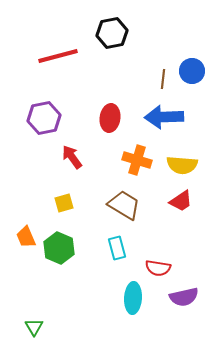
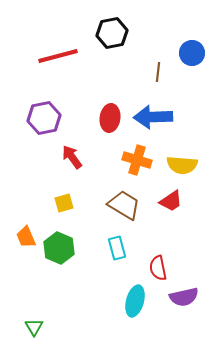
blue circle: moved 18 px up
brown line: moved 5 px left, 7 px up
blue arrow: moved 11 px left
red trapezoid: moved 10 px left
red semicircle: rotated 70 degrees clockwise
cyan ellipse: moved 2 px right, 3 px down; rotated 12 degrees clockwise
